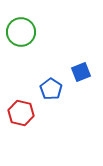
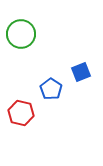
green circle: moved 2 px down
